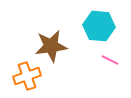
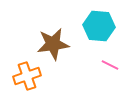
brown star: moved 2 px right, 2 px up
pink line: moved 5 px down
